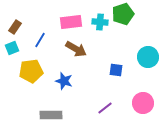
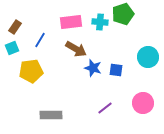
blue star: moved 29 px right, 13 px up
